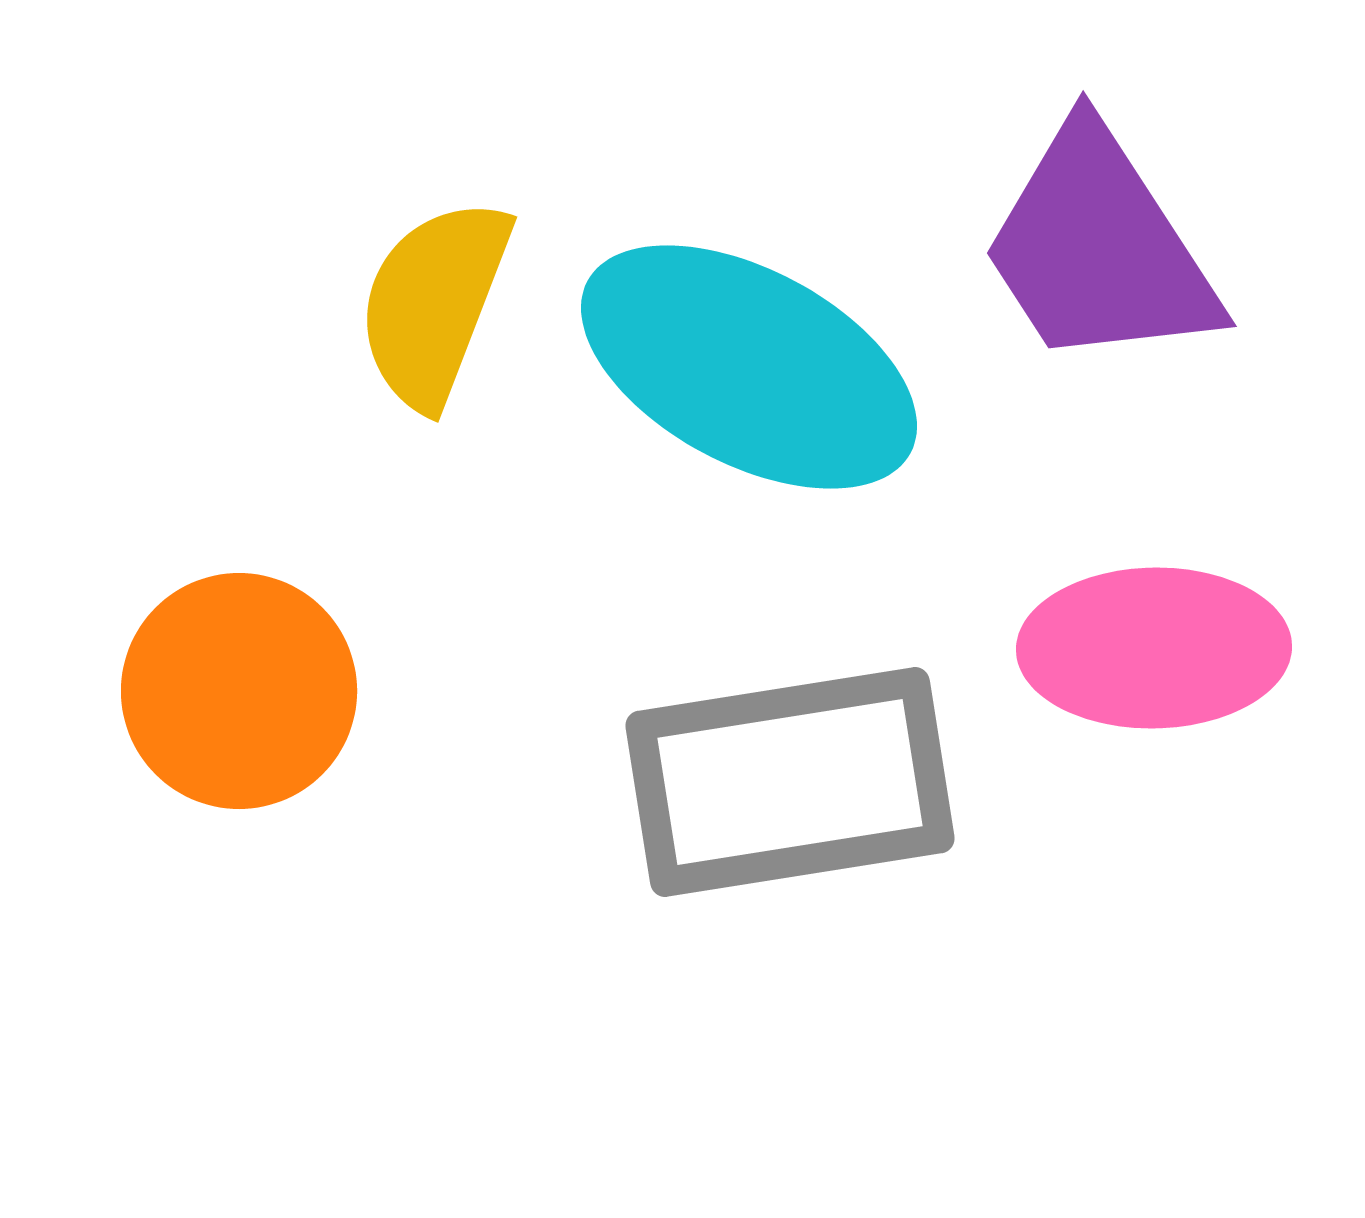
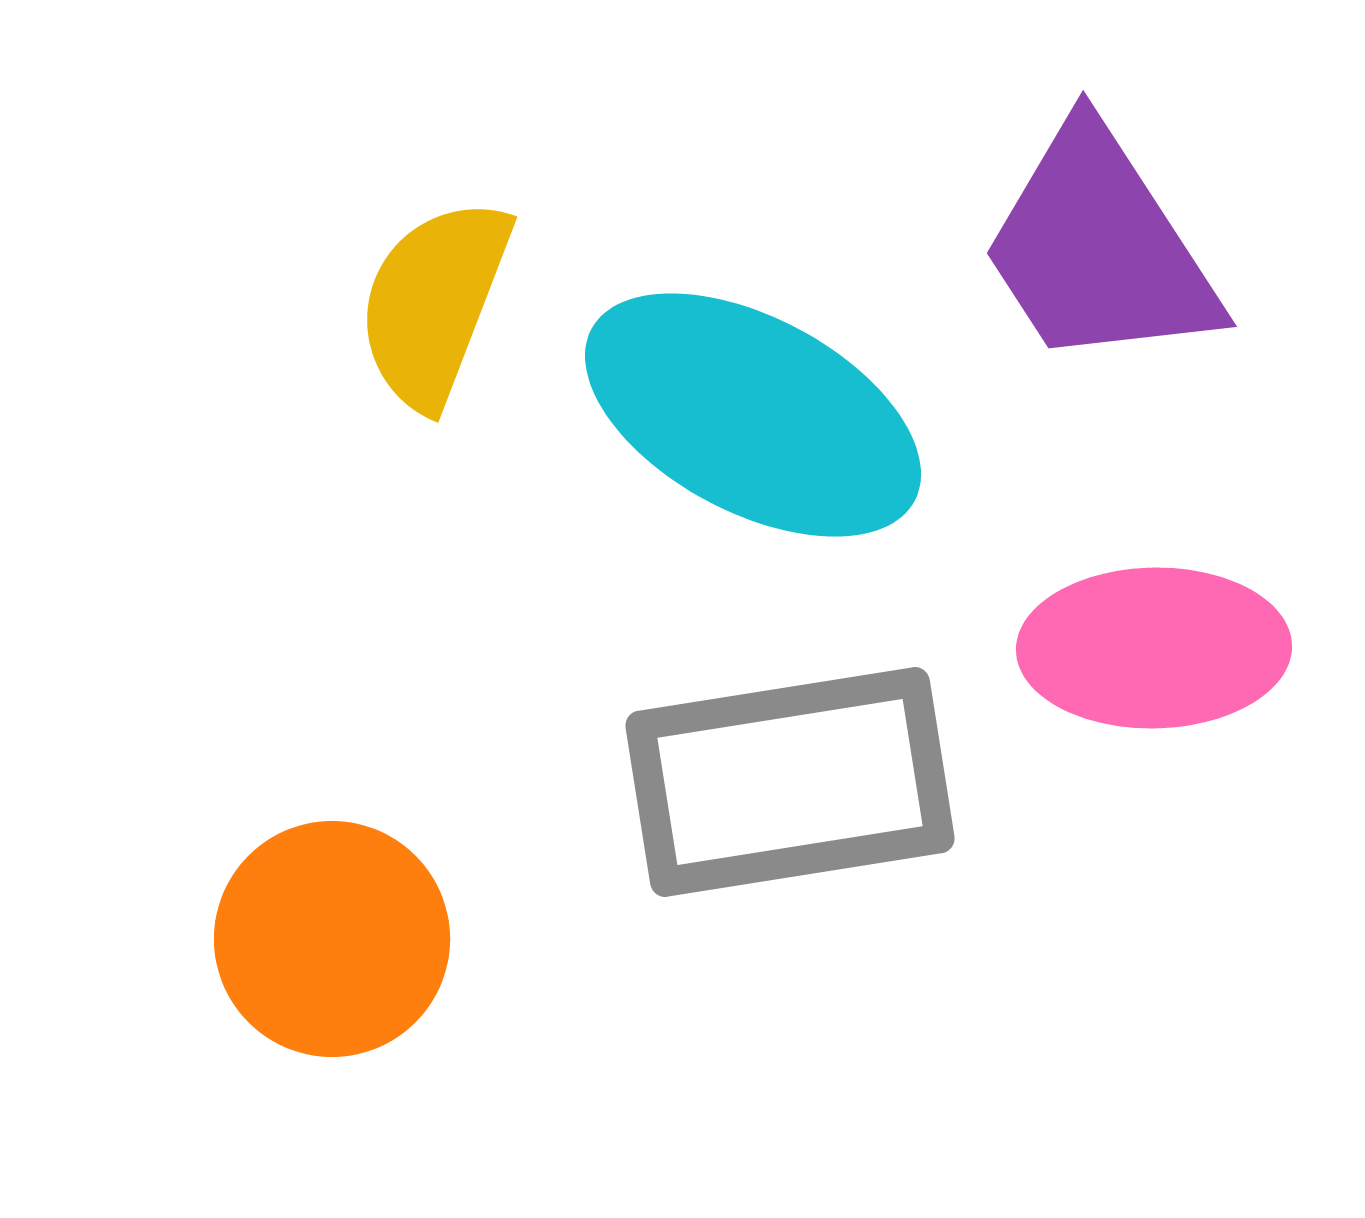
cyan ellipse: moved 4 px right, 48 px down
orange circle: moved 93 px right, 248 px down
